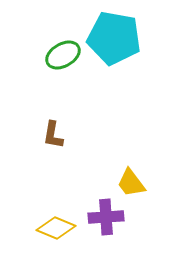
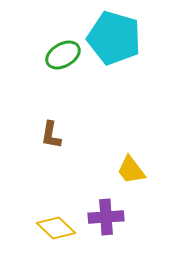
cyan pentagon: rotated 6 degrees clockwise
brown L-shape: moved 2 px left
yellow trapezoid: moved 13 px up
yellow diamond: rotated 21 degrees clockwise
